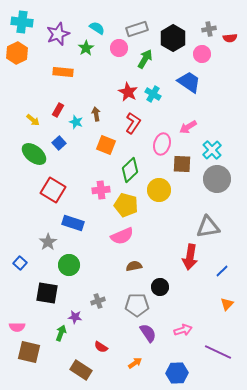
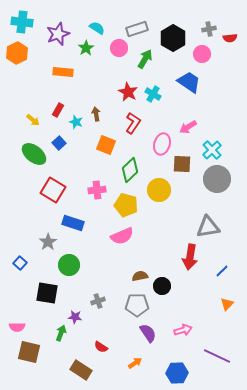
pink cross at (101, 190): moved 4 px left
brown semicircle at (134, 266): moved 6 px right, 10 px down
black circle at (160, 287): moved 2 px right, 1 px up
purple line at (218, 352): moved 1 px left, 4 px down
